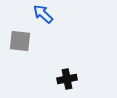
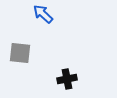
gray square: moved 12 px down
